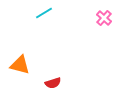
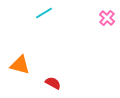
pink cross: moved 3 px right
red semicircle: rotated 133 degrees counterclockwise
